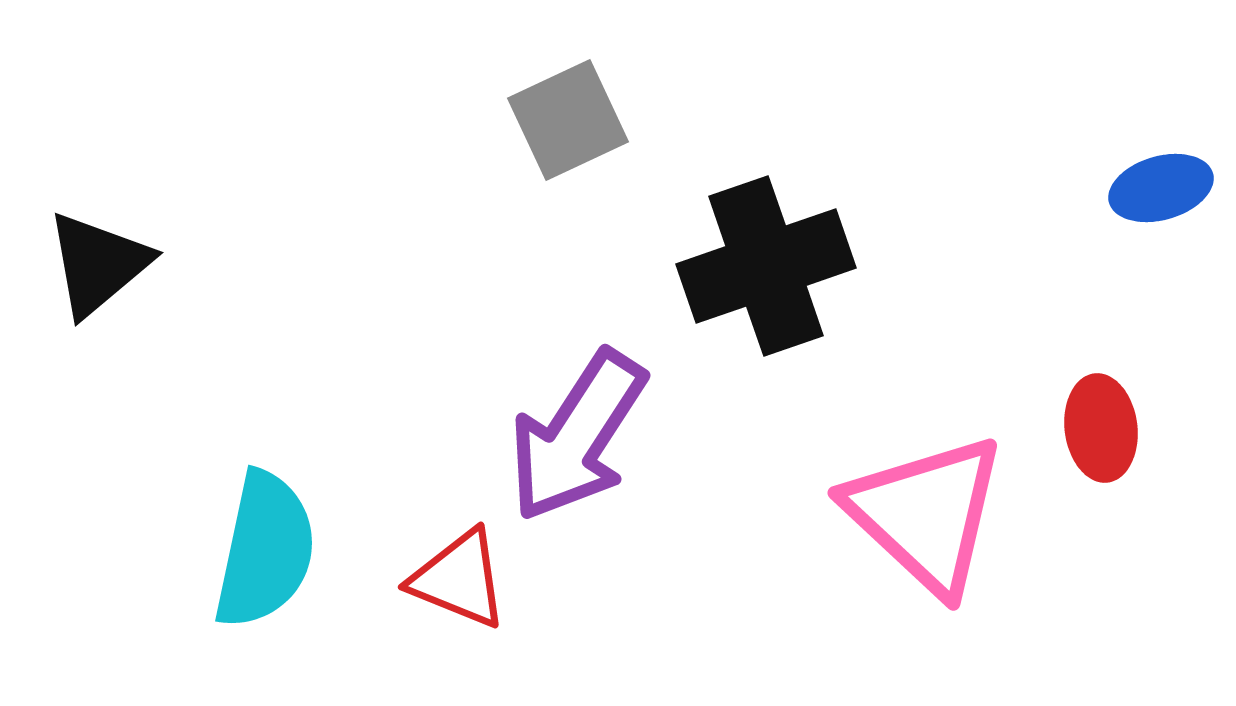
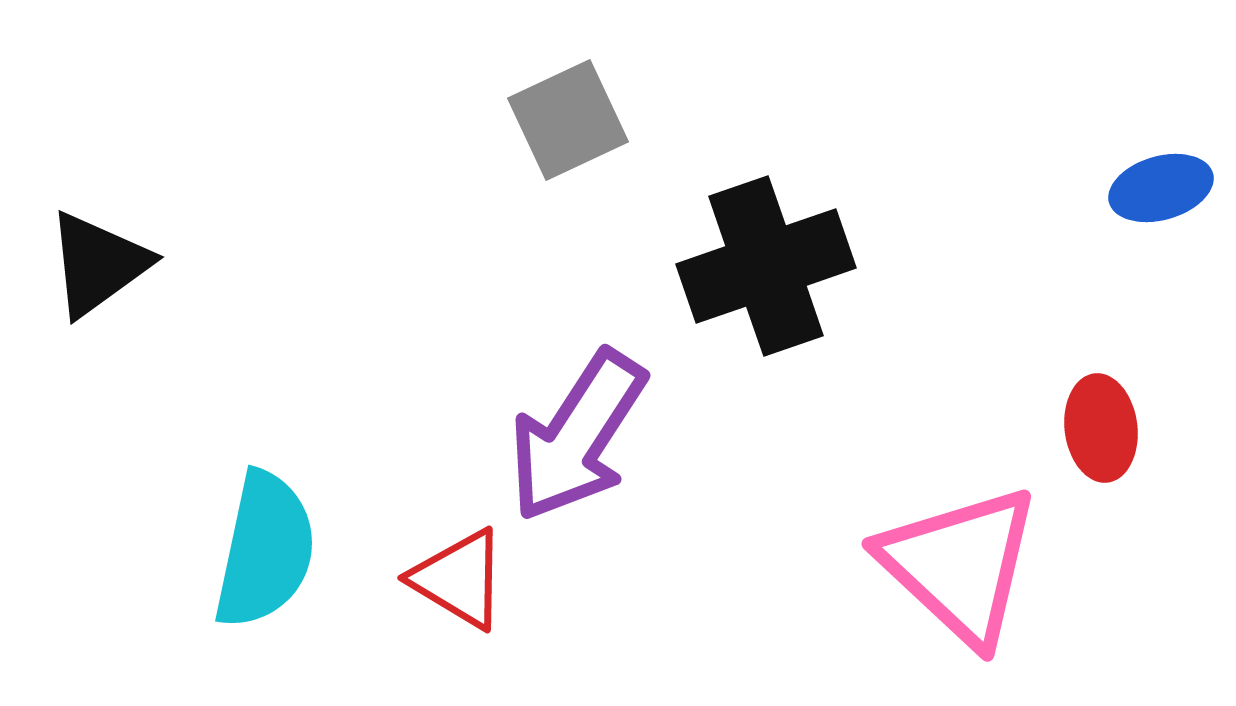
black triangle: rotated 4 degrees clockwise
pink triangle: moved 34 px right, 51 px down
red triangle: rotated 9 degrees clockwise
